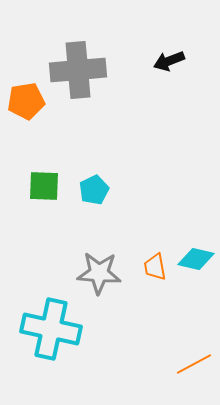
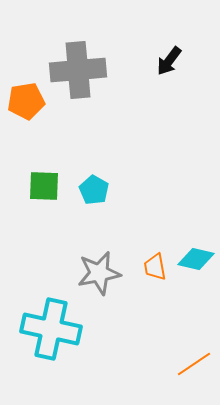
black arrow: rotated 32 degrees counterclockwise
cyan pentagon: rotated 16 degrees counterclockwise
gray star: rotated 15 degrees counterclockwise
orange line: rotated 6 degrees counterclockwise
